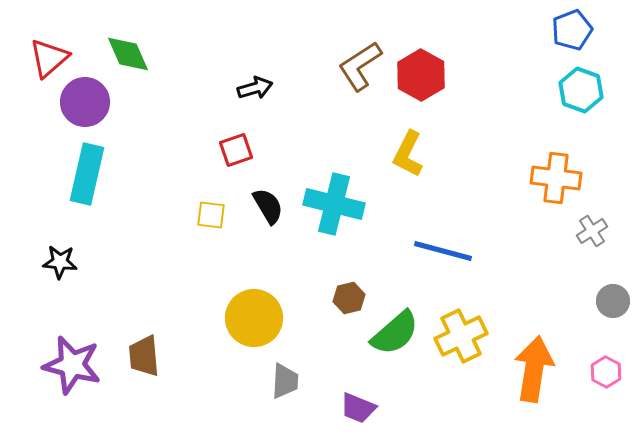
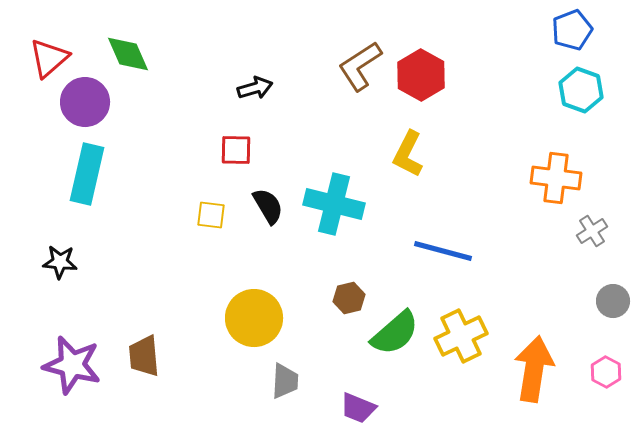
red square: rotated 20 degrees clockwise
